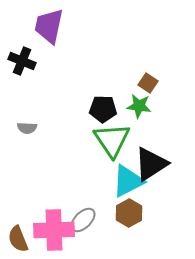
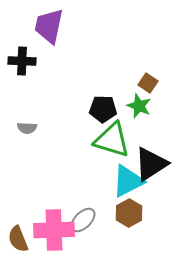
black cross: rotated 20 degrees counterclockwise
green star: rotated 15 degrees clockwise
green triangle: rotated 39 degrees counterclockwise
